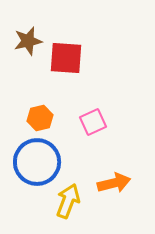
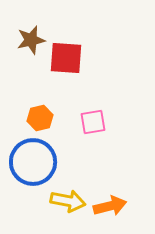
brown star: moved 3 px right, 1 px up
pink square: rotated 16 degrees clockwise
blue circle: moved 4 px left
orange arrow: moved 4 px left, 23 px down
yellow arrow: rotated 80 degrees clockwise
